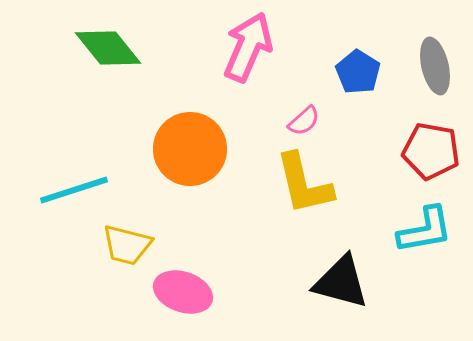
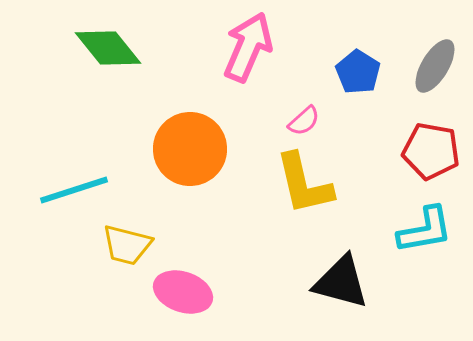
gray ellipse: rotated 44 degrees clockwise
